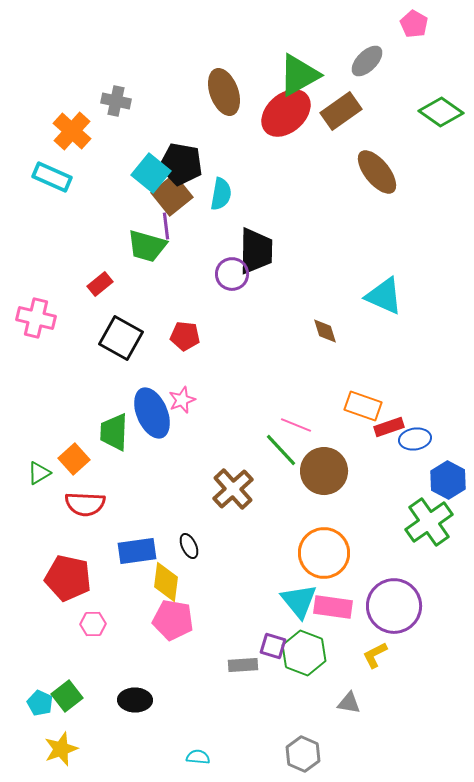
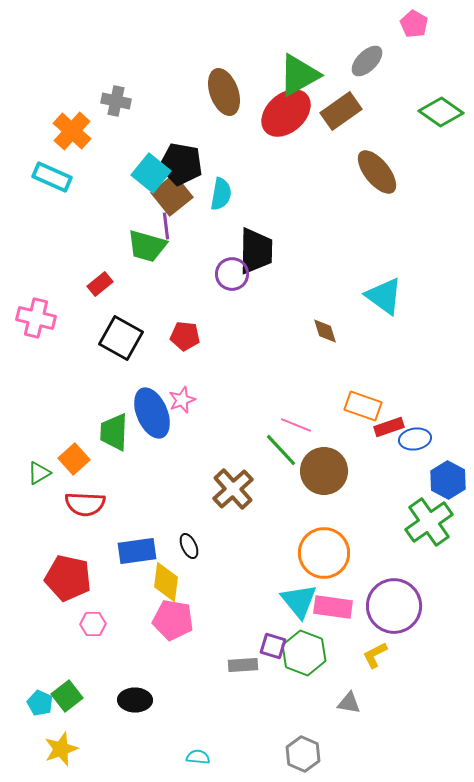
cyan triangle at (384, 296): rotated 12 degrees clockwise
